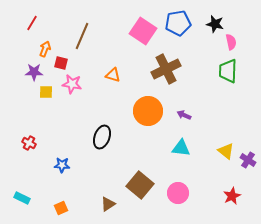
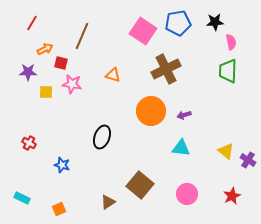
black star: moved 2 px up; rotated 18 degrees counterclockwise
orange arrow: rotated 42 degrees clockwise
purple star: moved 6 px left
orange circle: moved 3 px right
purple arrow: rotated 40 degrees counterclockwise
blue star: rotated 14 degrees clockwise
pink circle: moved 9 px right, 1 px down
brown triangle: moved 2 px up
orange square: moved 2 px left, 1 px down
